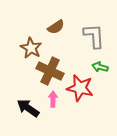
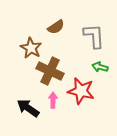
red star: moved 1 px right, 3 px down
pink arrow: moved 1 px down
